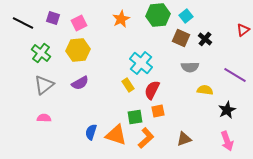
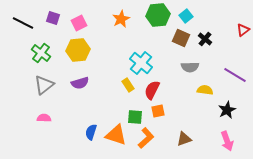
purple semicircle: rotated 12 degrees clockwise
green square: rotated 14 degrees clockwise
